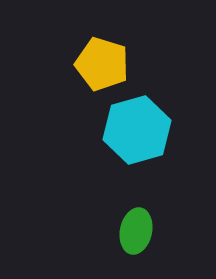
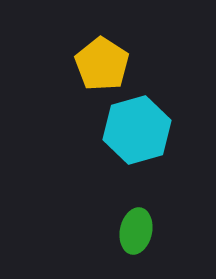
yellow pentagon: rotated 16 degrees clockwise
